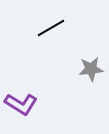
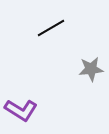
purple L-shape: moved 6 px down
